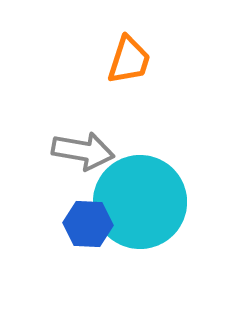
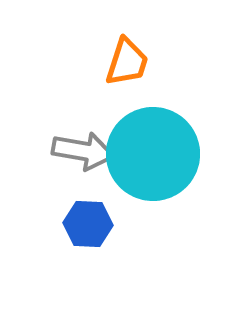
orange trapezoid: moved 2 px left, 2 px down
cyan circle: moved 13 px right, 48 px up
